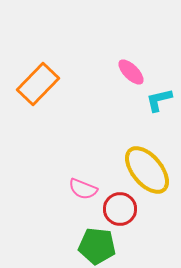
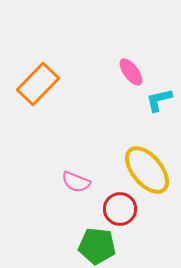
pink ellipse: rotated 8 degrees clockwise
pink semicircle: moved 7 px left, 7 px up
